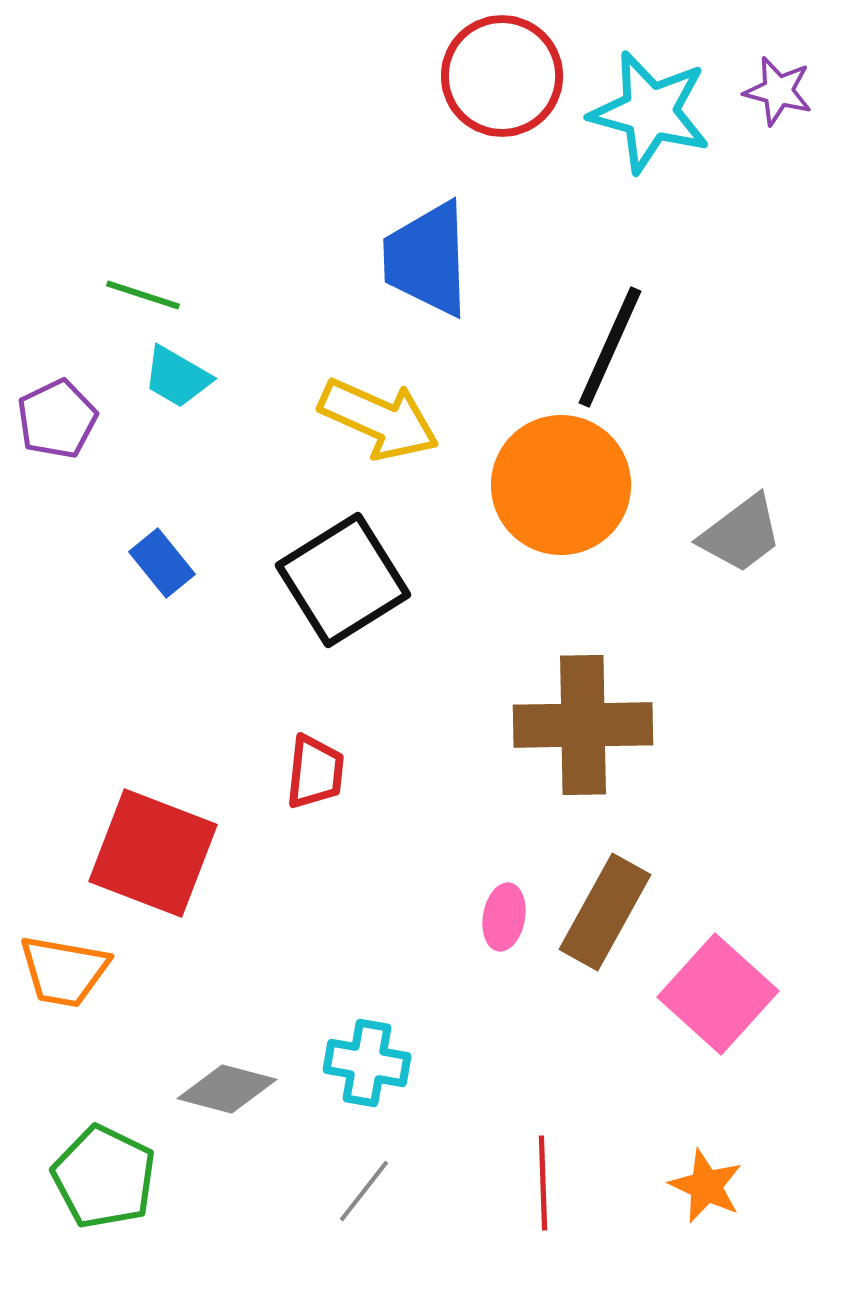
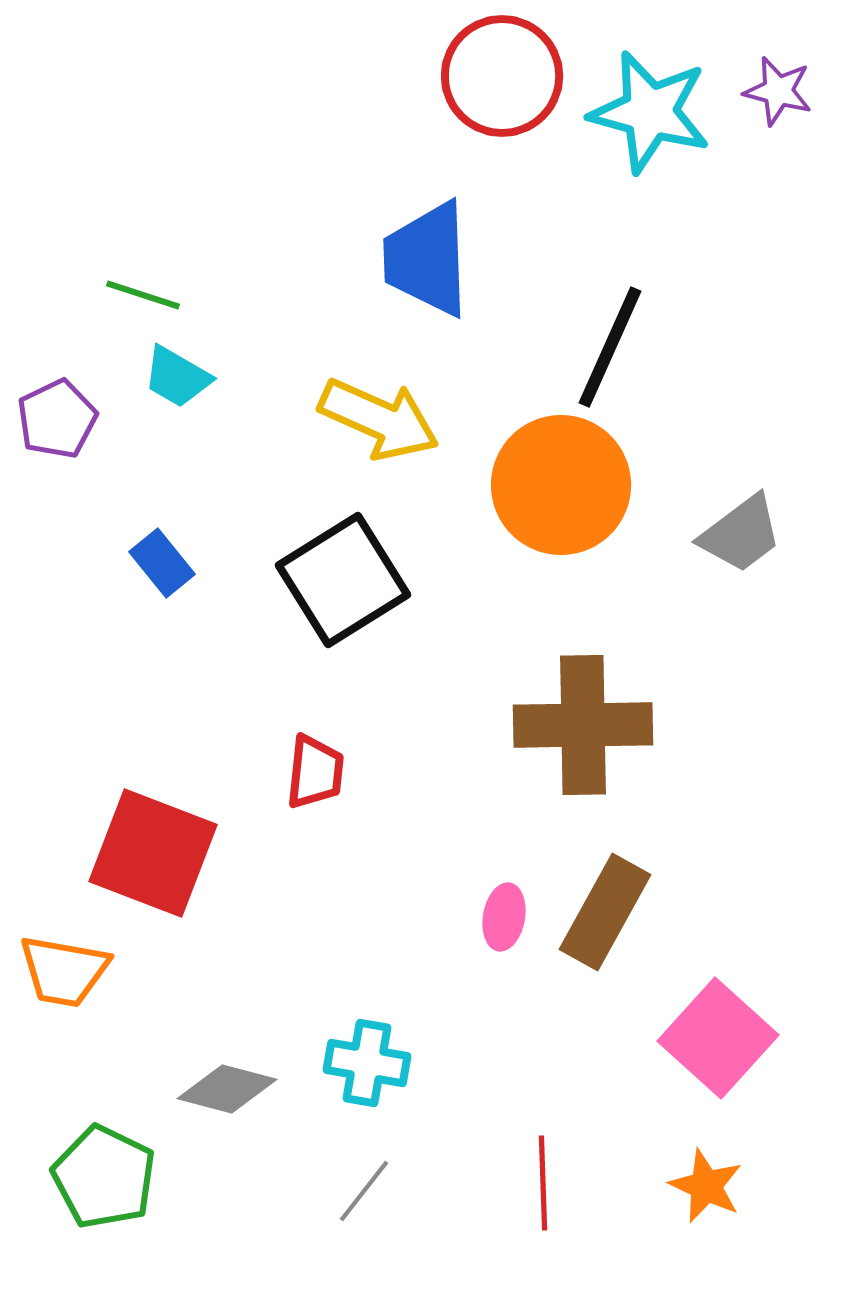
pink square: moved 44 px down
